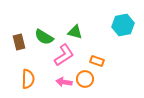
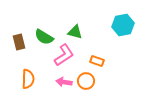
orange circle: moved 1 px right, 2 px down
